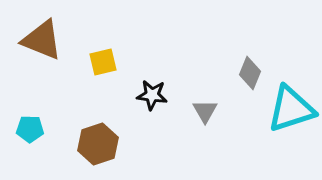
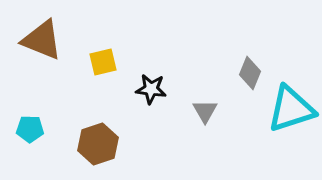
black star: moved 1 px left, 6 px up
